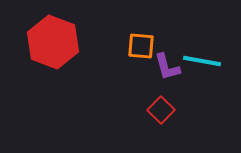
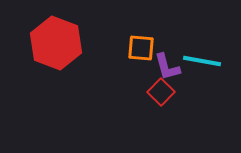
red hexagon: moved 3 px right, 1 px down
orange square: moved 2 px down
red square: moved 18 px up
